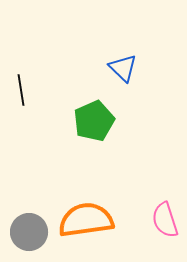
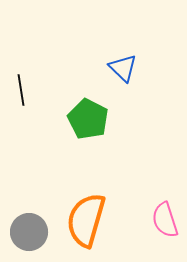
green pentagon: moved 6 px left, 2 px up; rotated 21 degrees counterclockwise
orange semicircle: rotated 66 degrees counterclockwise
